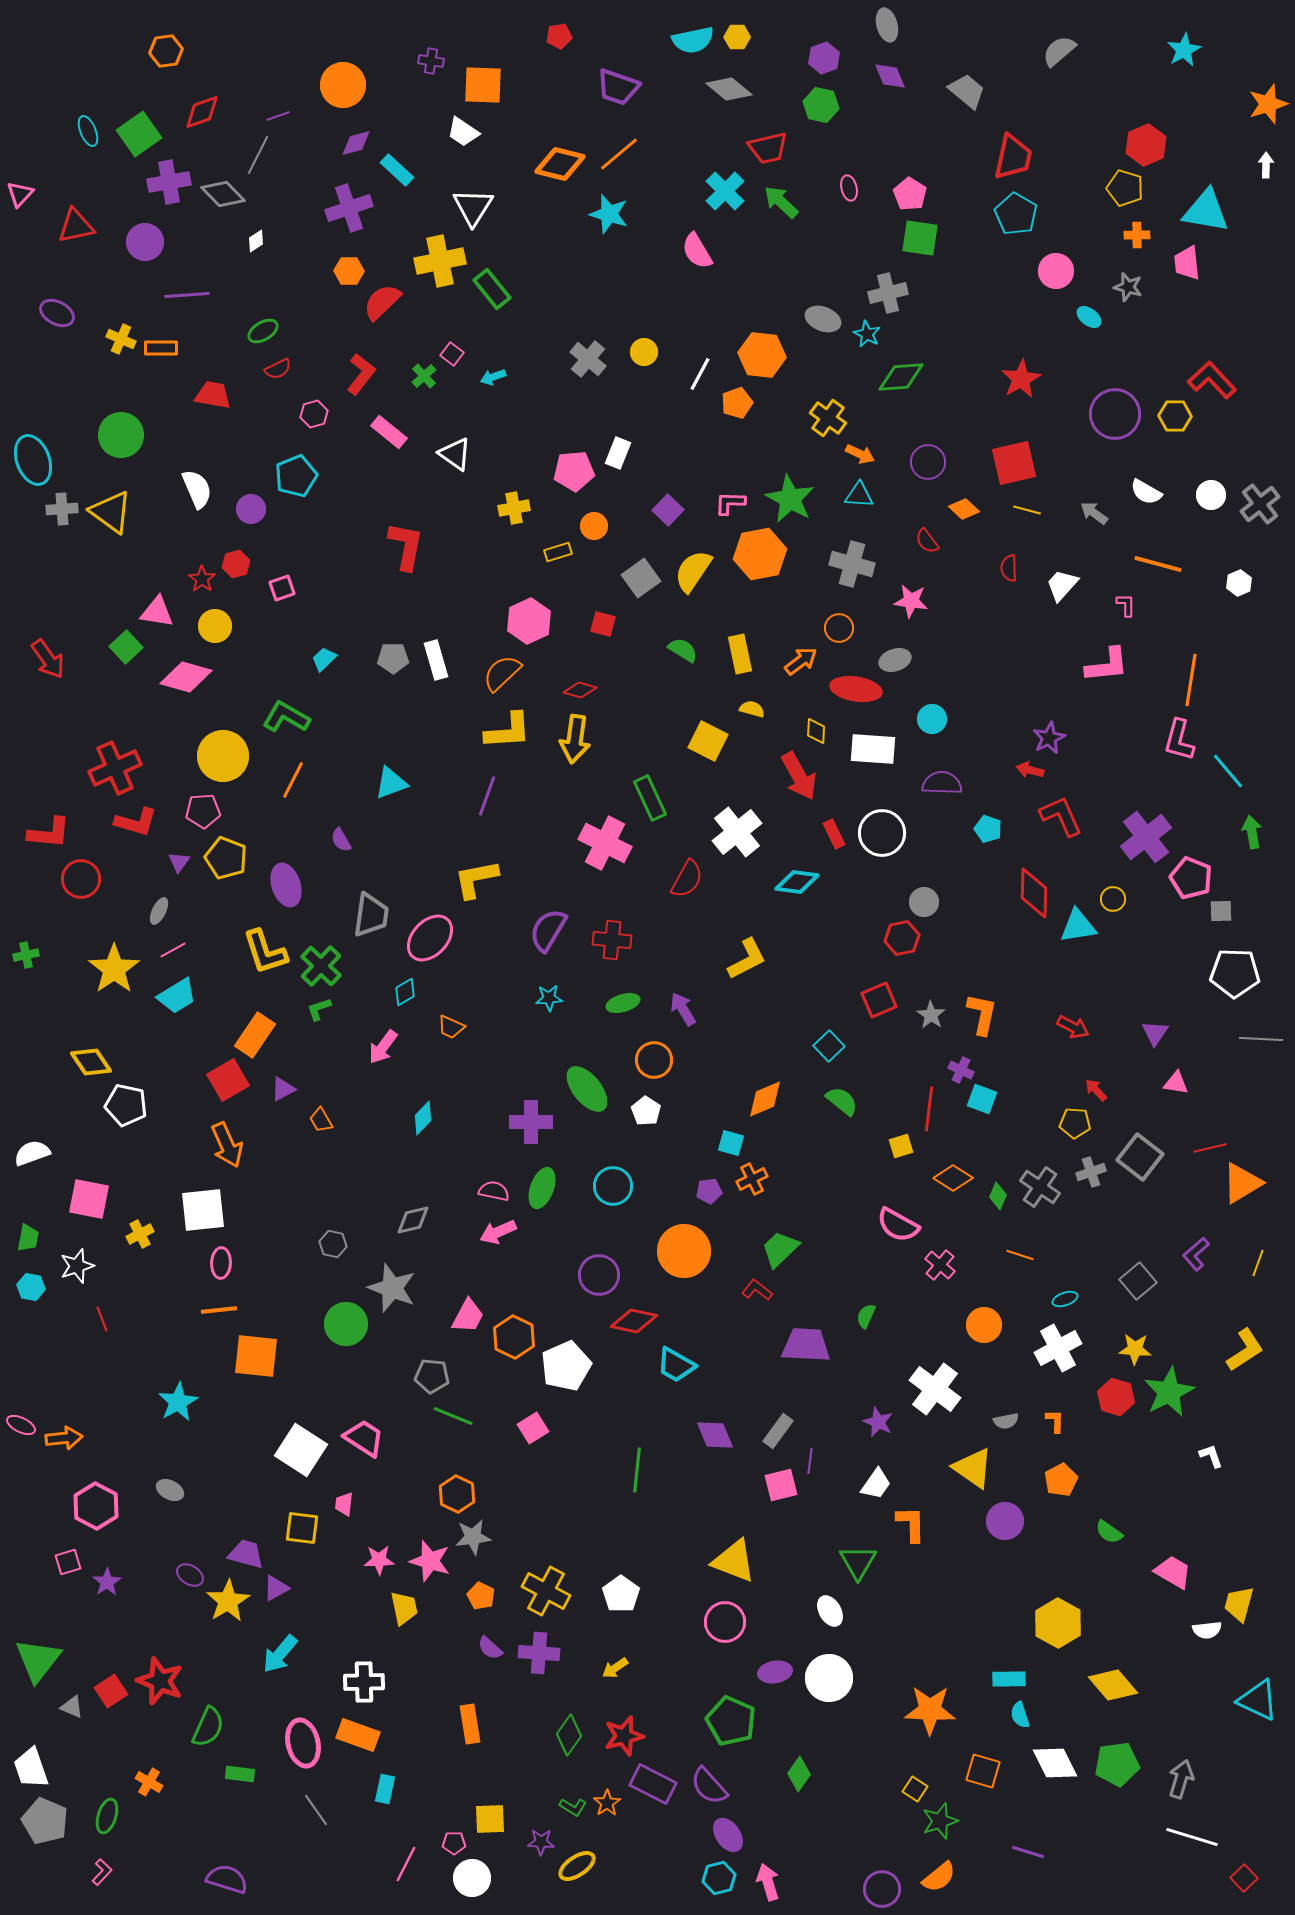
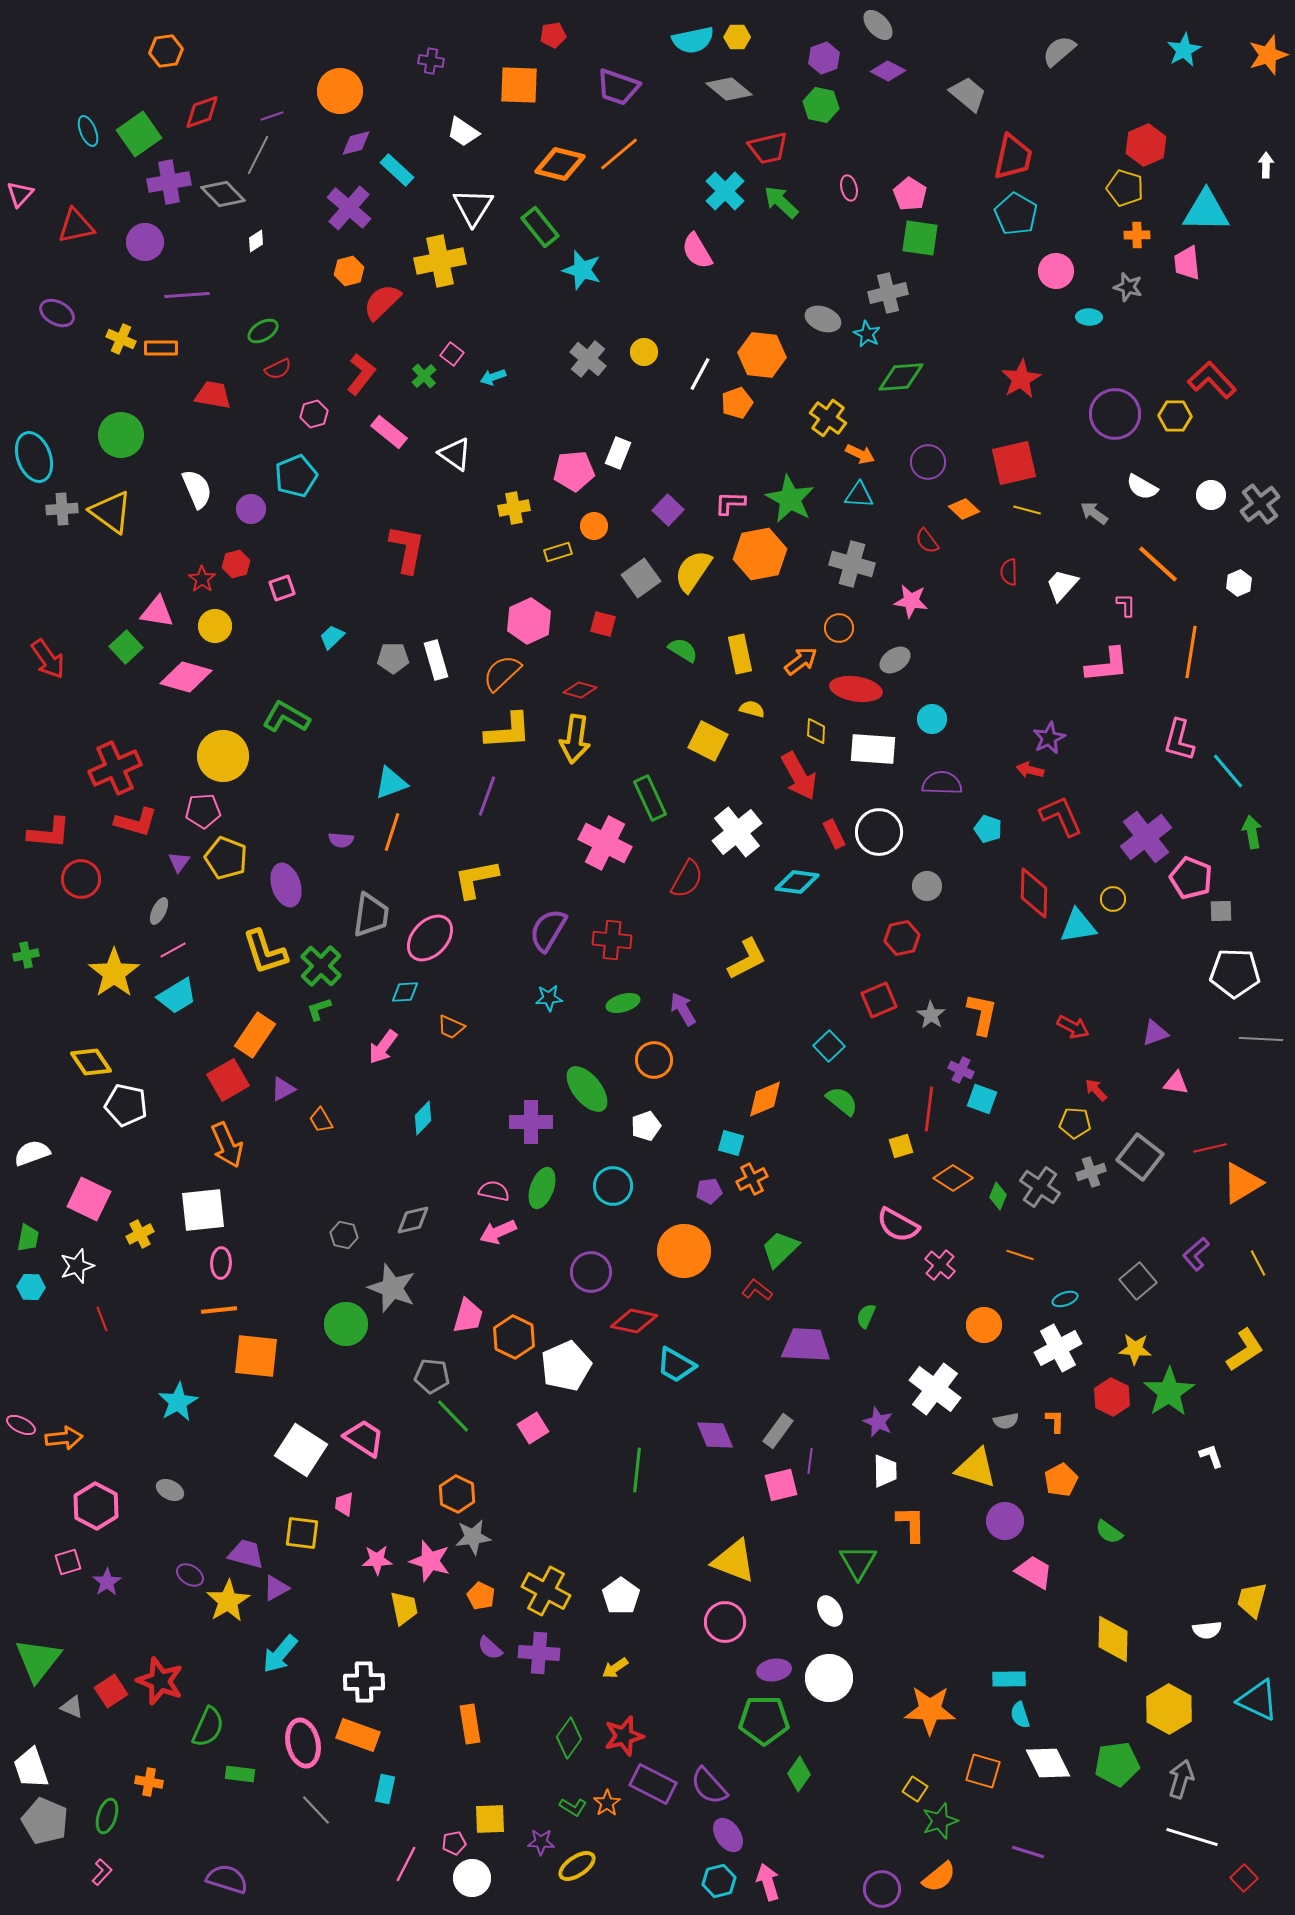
gray ellipse at (887, 25): moved 9 px left; rotated 28 degrees counterclockwise
red pentagon at (559, 36): moved 6 px left, 1 px up
purple diamond at (890, 76): moved 2 px left, 5 px up; rotated 40 degrees counterclockwise
orange circle at (343, 85): moved 3 px left, 6 px down
orange square at (483, 85): moved 36 px right
gray trapezoid at (967, 91): moved 1 px right, 3 px down
orange star at (1268, 104): moved 49 px up
purple line at (278, 116): moved 6 px left
purple cross at (349, 208): rotated 30 degrees counterclockwise
cyan triangle at (1206, 211): rotated 9 degrees counterclockwise
cyan star at (609, 214): moved 27 px left, 56 px down
orange hexagon at (349, 271): rotated 16 degrees counterclockwise
green rectangle at (492, 289): moved 48 px right, 62 px up
cyan ellipse at (1089, 317): rotated 35 degrees counterclockwise
cyan ellipse at (33, 460): moved 1 px right, 3 px up
white semicircle at (1146, 492): moved 4 px left, 5 px up
red L-shape at (406, 546): moved 1 px right, 3 px down
orange line at (1158, 564): rotated 27 degrees clockwise
red semicircle at (1009, 568): moved 4 px down
cyan trapezoid at (324, 659): moved 8 px right, 22 px up
gray ellipse at (895, 660): rotated 16 degrees counterclockwise
orange line at (1191, 680): moved 28 px up
orange line at (293, 780): moved 99 px right, 52 px down; rotated 9 degrees counterclockwise
white circle at (882, 833): moved 3 px left, 1 px up
purple semicircle at (341, 840): rotated 55 degrees counterclockwise
gray circle at (924, 902): moved 3 px right, 16 px up
yellow star at (114, 969): moved 4 px down
cyan diamond at (405, 992): rotated 28 degrees clockwise
purple triangle at (1155, 1033): rotated 36 degrees clockwise
white pentagon at (646, 1111): moved 15 px down; rotated 20 degrees clockwise
pink square at (89, 1199): rotated 15 degrees clockwise
gray hexagon at (333, 1244): moved 11 px right, 9 px up
yellow line at (1258, 1263): rotated 48 degrees counterclockwise
purple circle at (599, 1275): moved 8 px left, 3 px up
cyan hexagon at (31, 1287): rotated 8 degrees counterclockwise
pink trapezoid at (468, 1316): rotated 12 degrees counterclockwise
green star at (1169, 1392): rotated 6 degrees counterclockwise
red hexagon at (1116, 1397): moved 4 px left; rotated 9 degrees clockwise
green line at (453, 1416): rotated 24 degrees clockwise
yellow triangle at (973, 1468): moved 3 px right; rotated 18 degrees counterclockwise
white trapezoid at (876, 1484): moved 9 px right, 13 px up; rotated 36 degrees counterclockwise
yellow square at (302, 1528): moved 5 px down
pink star at (379, 1560): moved 2 px left
pink trapezoid at (1173, 1572): moved 139 px left
white pentagon at (621, 1594): moved 2 px down
yellow trapezoid at (1239, 1604): moved 13 px right, 4 px up
yellow hexagon at (1058, 1623): moved 111 px right, 86 px down
purple ellipse at (775, 1672): moved 1 px left, 2 px up
yellow diamond at (1113, 1685): moved 46 px up; rotated 42 degrees clockwise
green pentagon at (731, 1721): moved 33 px right, 1 px up; rotated 24 degrees counterclockwise
green diamond at (569, 1735): moved 3 px down
white diamond at (1055, 1763): moved 7 px left
orange cross at (149, 1782): rotated 20 degrees counterclockwise
gray line at (316, 1810): rotated 8 degrees counterclockwise
pink pentagon at (454, 1843): rotated 10 degrees counterclockwise
cyan hexagon at (719, 1878): moved 3 px down
